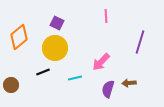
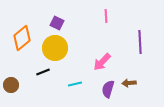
orange diamond: moved 3 px right, 1 px down
purple line: rotated 20 degrees counterclockwise
pink arrow: moved 1 px right
cyan line: moved 6 px down
